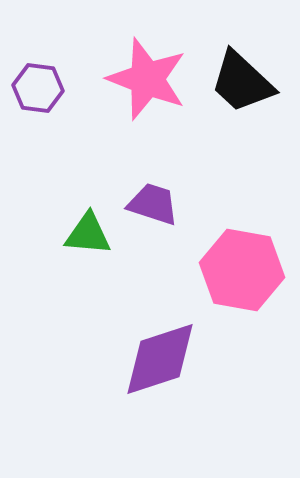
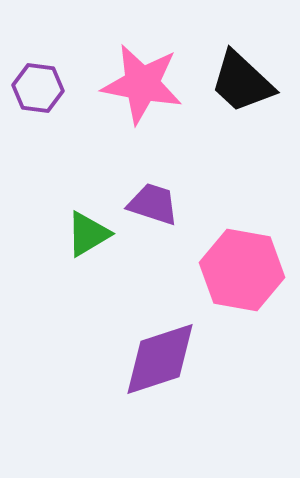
pink star: moved 5 px left, 5 px down; rotated 10 degrees counterclockwise
green triangle: rotated 36 degrees counterclockwise
